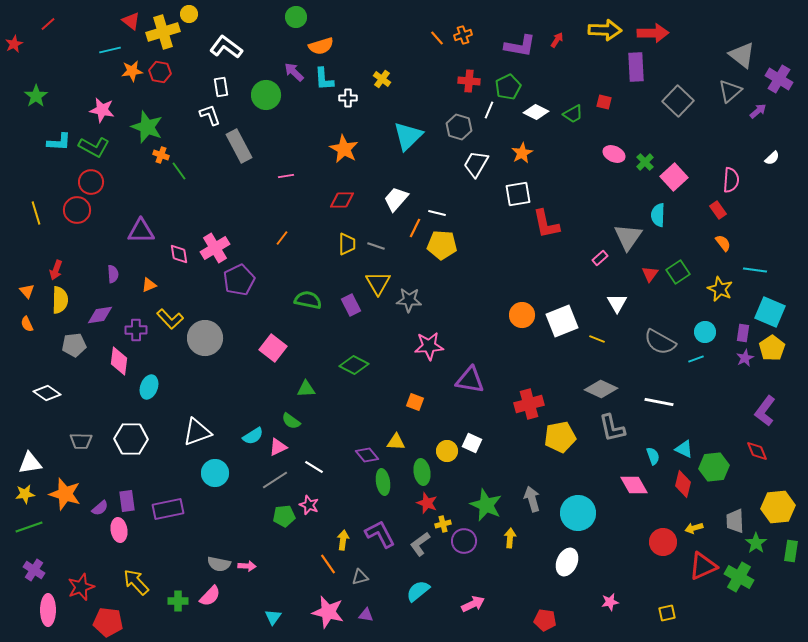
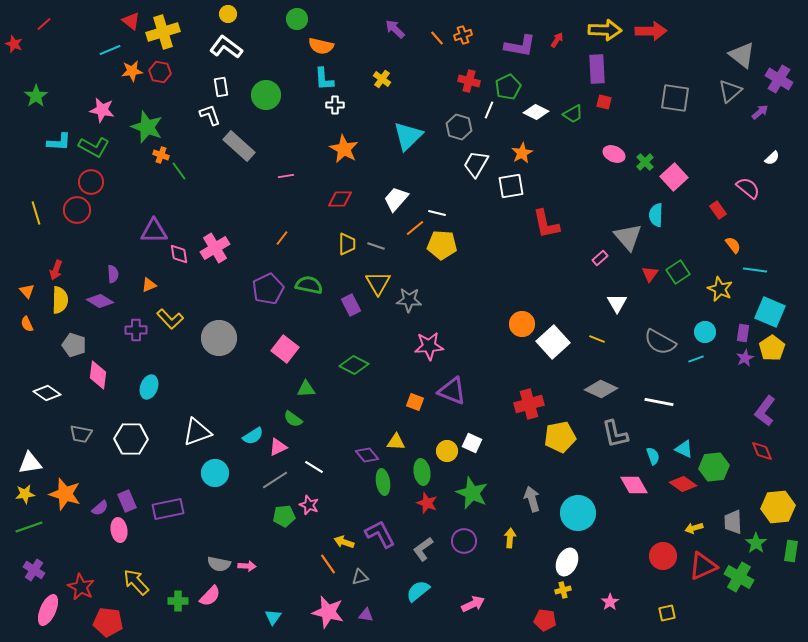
yellow circle at (189, 14): moved 39 px right
green circle at (296, 17): moved 1 px right, 2 px down
red line at (48, 24): moved 4 px left
red arrow at (653, 33): moved 2 px left, 2 px up
red star at (14, 44): rotated 24 degrees counterclockwise
orange semicircle at (321, 46): rotated 30 degrees clockwise
cyan line at (110, 50): rotated 10 degrees counterclockwise
purple rectangle at (636, 67): moved 39 px left, 2 px down
purple arrow at (294, 72): moved 101 px right, 43 px up
red cross at (469, 81): rotated 10 degrees clockwise
white cross at (348, 98): moved 13 px left, 7 px down
gray square at (678, 101): moved 3 px left, 3 px up; rotated 36 degrees counterclockwise
purple arrow at (758, 111): moved 2 px right, 1 px down
gray rectangle at (239, 146): rotated 20 degrees counterclockwise
pink semicircle at (731, 180): moved 17 px right, 8 px down; rotated 55 degrees counterclockwise
white square at (518, 194): moved 7 px left, 8 px up
red diamond at (342, 200): moved 2 px left, 1 px up
cyan semicircle at (658, 215): moved 2 px left
orange line at (415, 228): rotated 24 degrees clockwise
purple triangle at (141, 231): moved 13 px right
gray triangle at (628, 237): rotated 16 degrees counterclockwise
orange semicircle at (723, 243): moved 10 px right, 2 px down
purple pentagon at (239, 280): moved 29 px right, 9 px down
green semicircle at (308, 300): moved 1 px right, 15 px up
purple diamond at (100, 315): moved 14 px up; rotated 40 degrees clockwise
orange circle at (522, 315): moved 9 px down
white square at (562, 321): moved 9 px left, 21 px down; rotated 20 degrees counterclockwise
gray circle at (205, 338): moved 14 px right
gray pentagon at (74, 345): rotated 25 degrees clockwise
pink square at (273, 348): moved 12 px right, 1 px down
pink diamond at (119, 361): moved 21 px left, 14 px down
purple triangle at (470, 380): moved 18 px left, 11 px down; rotated 12 degrees clockwise
green semicircle at (291, 421): moved 2 px right, 2 px up
gray L-shape at (612, 428): moved 3 px right, 6 px down
gray trapezoid at (81, 441): moved 7 px up; rotated 10 degrees clockwise
red diamond at (757, 451): moved 5 px right
red diamond at (683, 484): rotated 68 degrees counterclockwise
purple rectangle at (127, 501): rotated 15 degrees counterclockwise
green star at (486, 505): moved 14 px left, 12 px up
gray trapezoid at (735, 521): moved 2 px left, 1 px down
yellow cross at (443, 524): moved 120 px right, 66 px down
yellow arrow at (343, 540): moved 1 px right, 2 px down; rotated 78 degrees counterclockwise
red circle at (663, 542): moved 14 px down
gray L-shape at (420, 544): moved 3 px right, 5 px down
red star at (81, 587): rotated 24 degrees counterclockwise
pink star at (610, 602): rotated 24 degrees counterclockwise
pink ellipse at (48, 610): rotated 24 degrees clockwise
